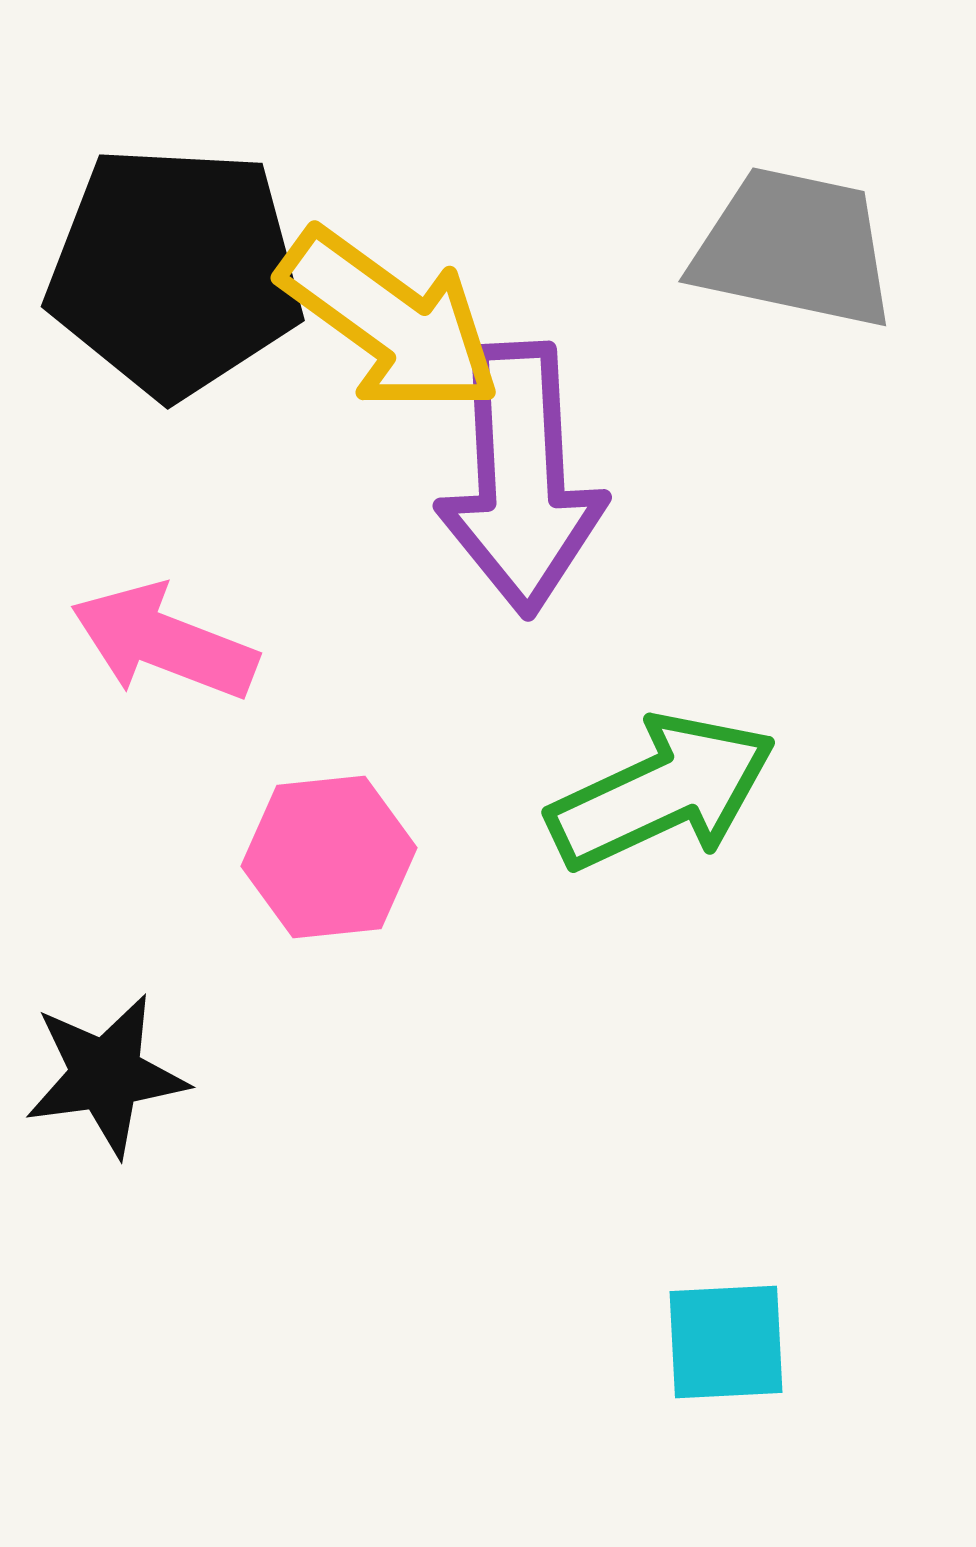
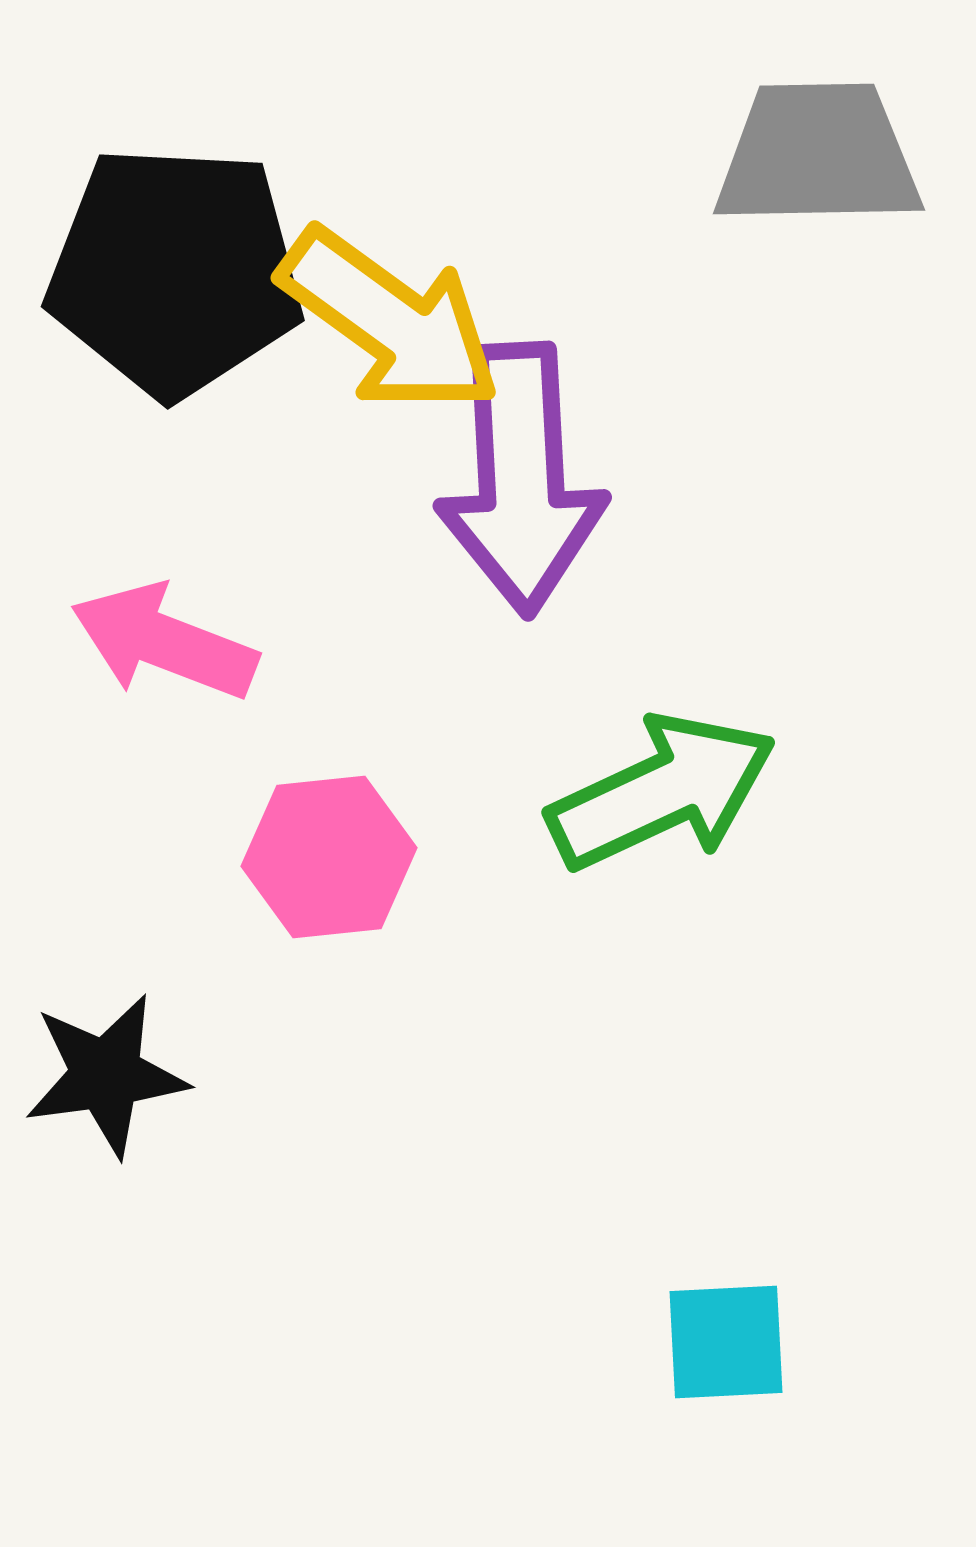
gray trapezoid: moved 24 px right, 93 px up; rotated 13 degrees counterclockwise
